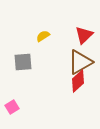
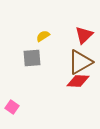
gray square: moved 9 px right, 4 px up
red diamond: rotated 45 degrees clockwise
pink square: rotated 24 degrees counterclockwise
